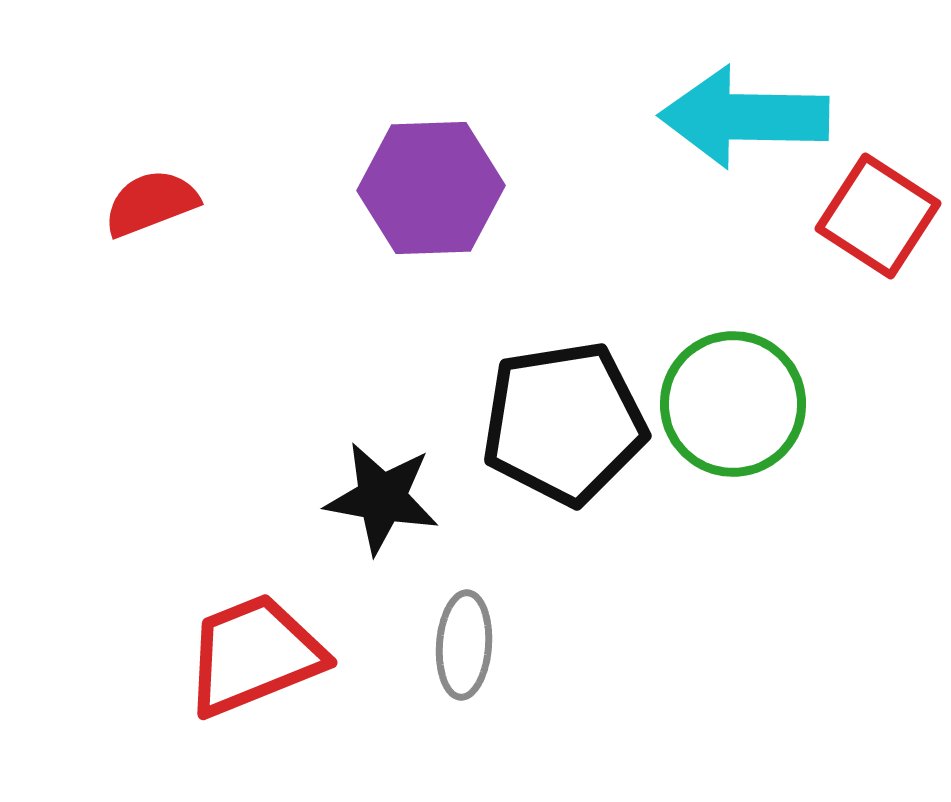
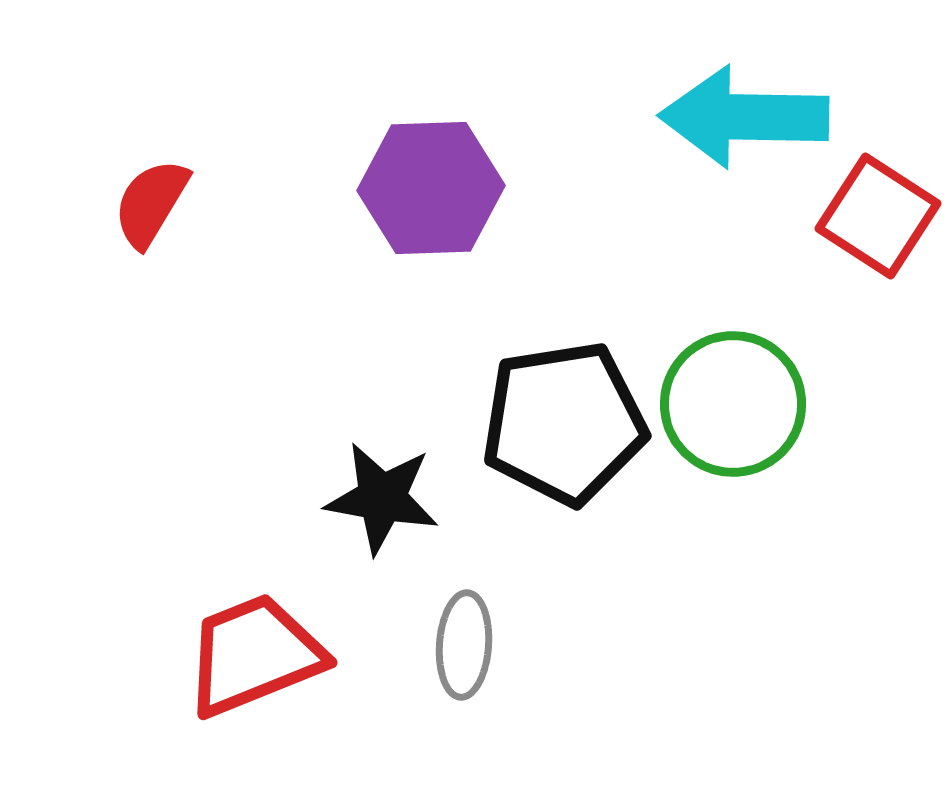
red semicircle: rotated 38 degrees counterclockwise
